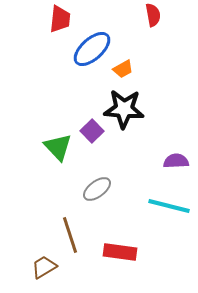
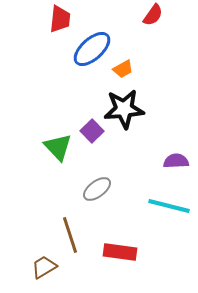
red semicircle: rotated 45 degrees clockwise
black star: rotated 9 degrees counterclockwise
